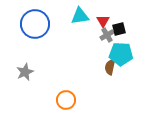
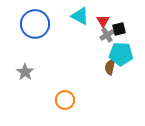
cyan triangle: rotated 36 degrees clockwise
gray star: rotated 12 degrees counterclockwise
orange circle: moved 1 px left
